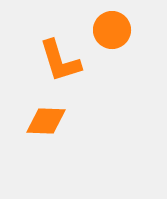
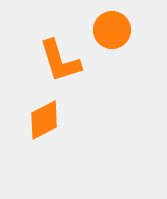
orange diamond: moved 2 px left, 1 px up; rotated 30 degrees counterclockwise
